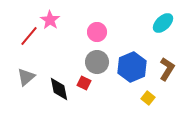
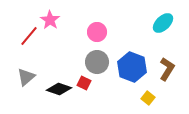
blue hexagon: rotated 16 degrees counterclockwise
black diamond: rotated 60 degrees counterclockwise
